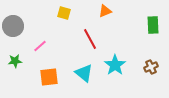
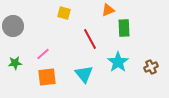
orange triangle: moved 3 px right, 1 px up
green rectangle: moved 29 px left, 3 px down
pink line: moved 3 px right, 8 px down
green star: moved 2 px down
cyan star: moved 3 px right, 3 px up
cyan triangle: moved 1 px down; rotated 12 degrees clockwise
orange square: moved 2 px left
